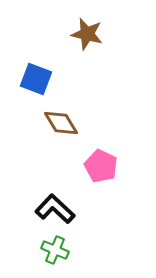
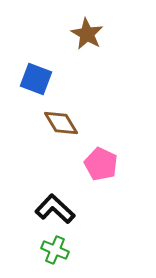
brown star: rotated 16 degrees clockwise
pink pentagon: moved 2 px up
